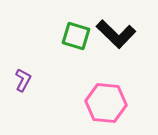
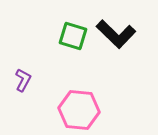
green square: moved 3 px left
pink hexagon: moved 27 px left, 7 px down
